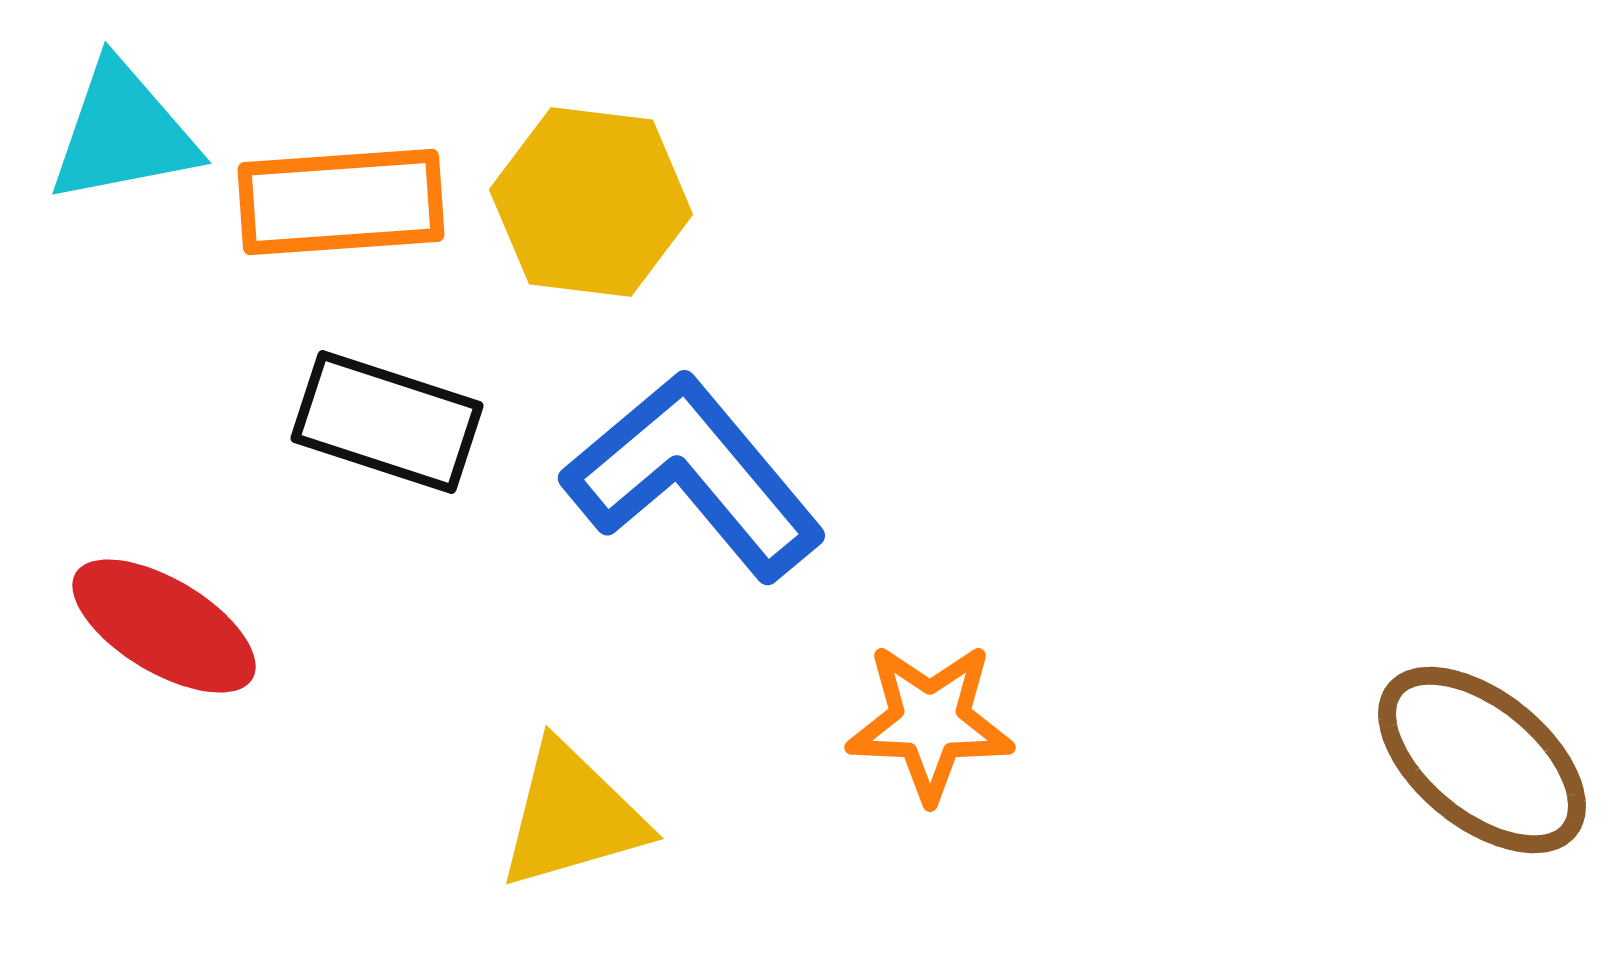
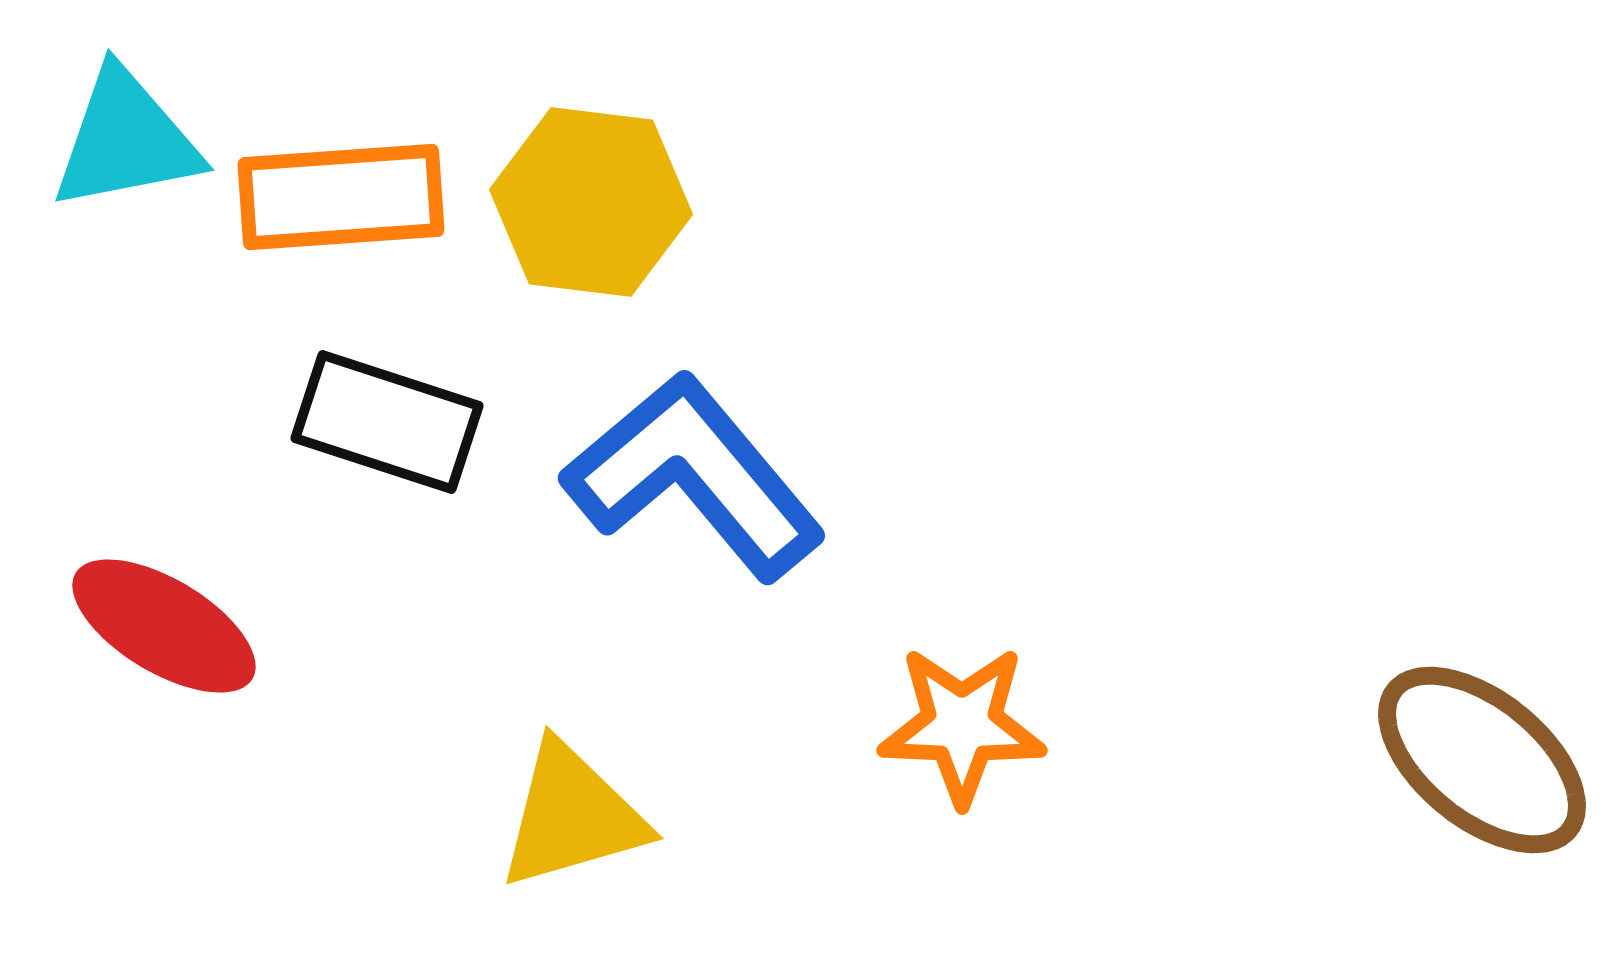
cyan triangle: moved 3 px right, 7 px down
orange rectangle: moved 5 px up
orange star: moved 32 px right, 3 px down
